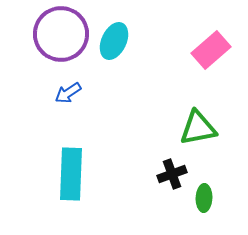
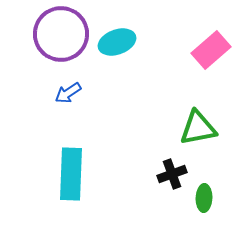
cyan ellipse: moved 3 px right, 1 px down; rotated 45 degrees clockwise
